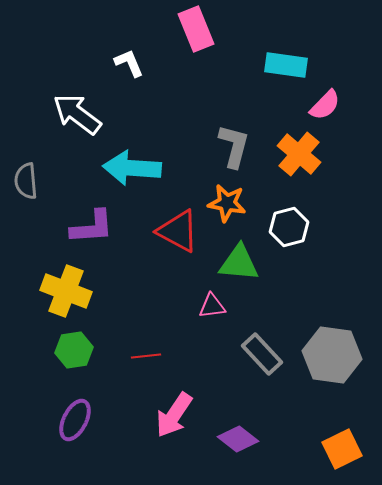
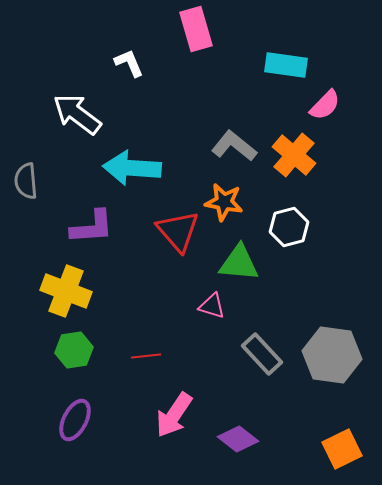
pink rectangle: rotated 6 degrees clockwise
gray L-shape: rotated 66 degrees counterclockwise
orange cross: moved 5 px left, 1 px down
orange star: moved 3 px left, 1 px up
red triangle: rotated 21 degrees clockwise
pink triangle: rotated 24 degrees clockwise
